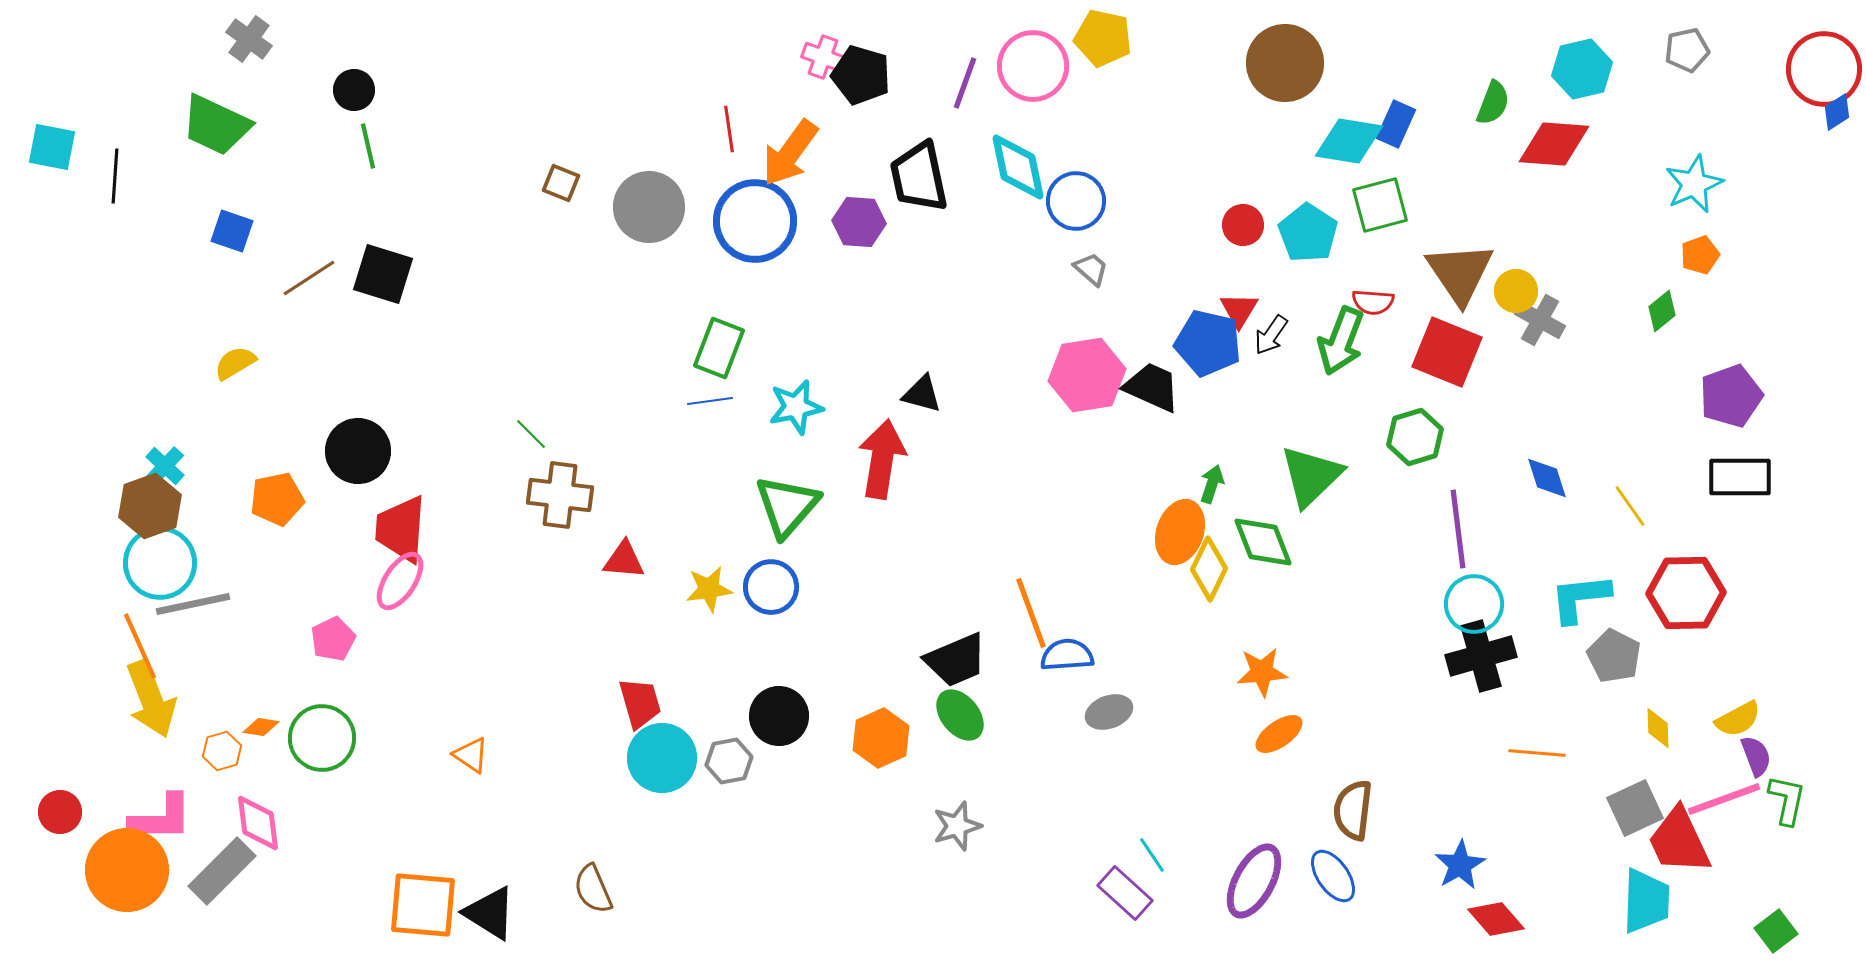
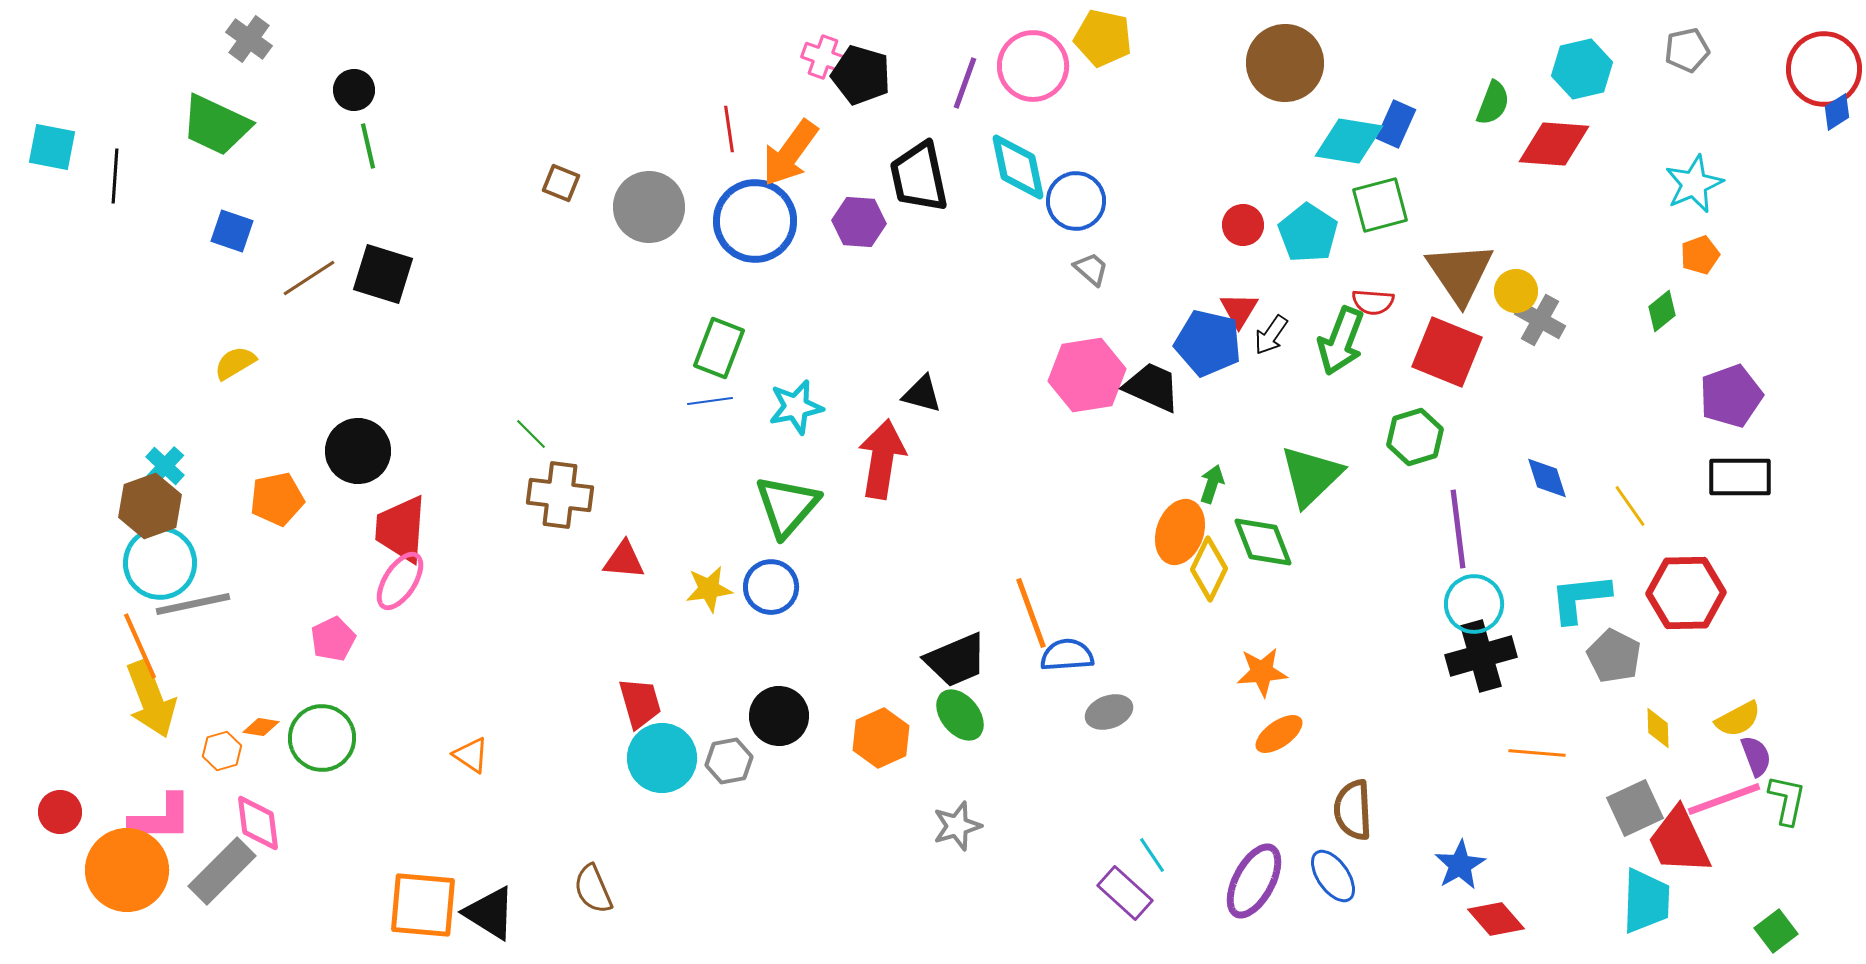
brown semicircle at (1353, 810): rotated 10 degrees counterclockwise
